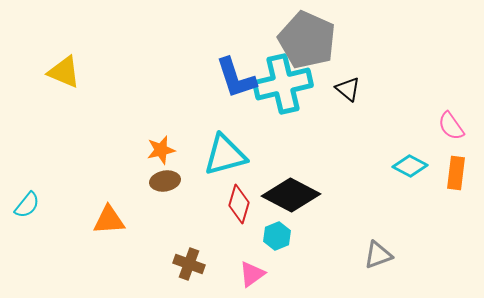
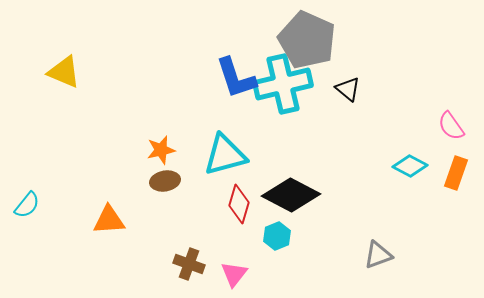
orange rectangle: rotated 12 degrees clockwise
pink triangle: moved 18 px left; rotated 16 degrees counterclockwise
